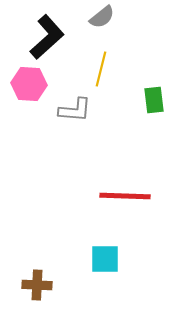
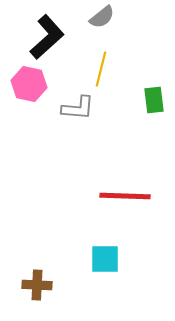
pink hexagon: rotated 8 degrees clockwise
gray L-shape: moved 3 px right, 2 px up
